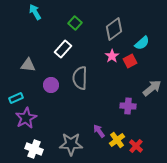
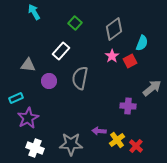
cyan arrow: moved 1 px left
cyan semicircle: rotated 28 degrees counterclockwise
white rectangle: moved 2 px left, 2 px down
gray semicircle: rotated 10 degrees clockwise
purple circle: moved 2 px left, 4 px up
purple star: moved 2 px right
purple arrow: rotated 48 degrees counterclockwise
white cross: moved 1 px right, 1 px up
